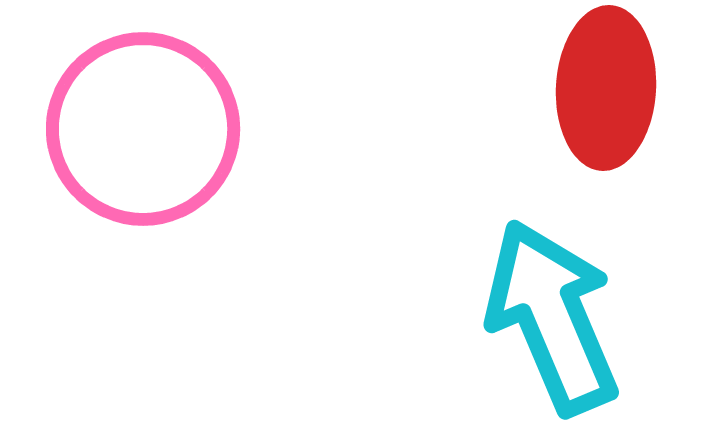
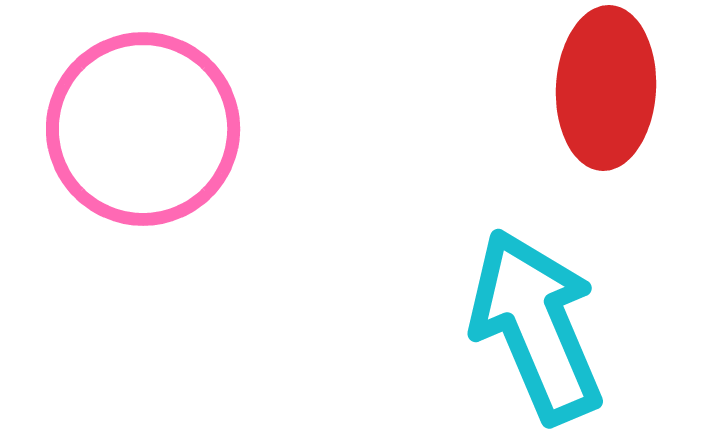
cyan arrow: moved 16 px left, 9 px down
